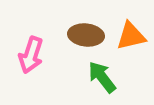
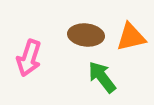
orange triangle: moved 1 px down
pink arrow: moved 2 px left, 3 px down
